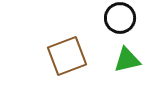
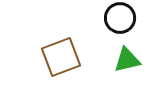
brown square: moved 6 px left, 1 px down
